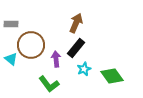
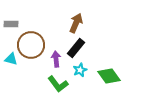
cyan triangle: rotated 24 degrees counterclockwise
cyan star: moved 4 px left, 1 px down
green diamond: moved 3 px left
green L-shape: moved 9 px right
